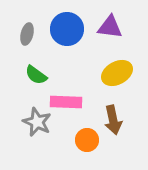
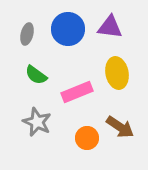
blue circle: moved 1 px right
yellow ellipse: rotated 72 degrees counterclockwise
pink rectangle: moved 11 px right, 10 px up; rotated 24 degrees counterclockwise
brown arrow: moved 7 px right, 7 px down; rotated 44 degrees counterclockwise
orange circle: moved 2 px up
